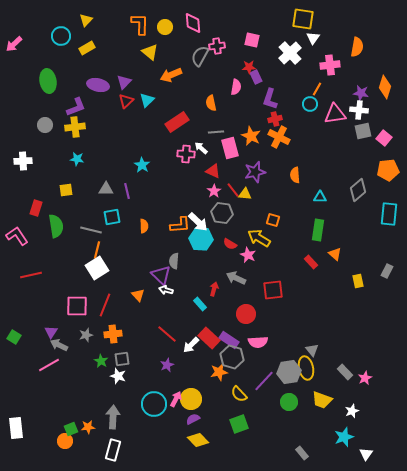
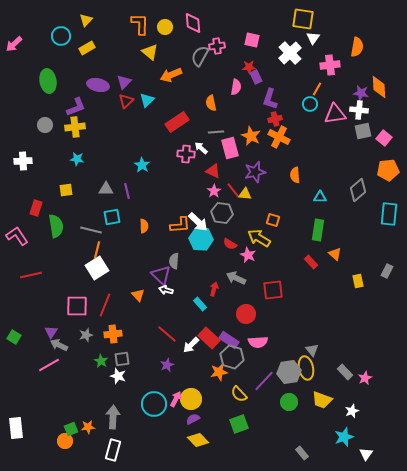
orange diamond at (385, 87): moved 6 px left; rotated 20 degrees counterclockwise
